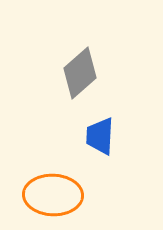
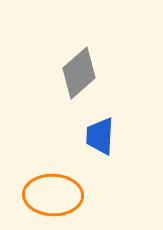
gray diamond: moved 1 px left
